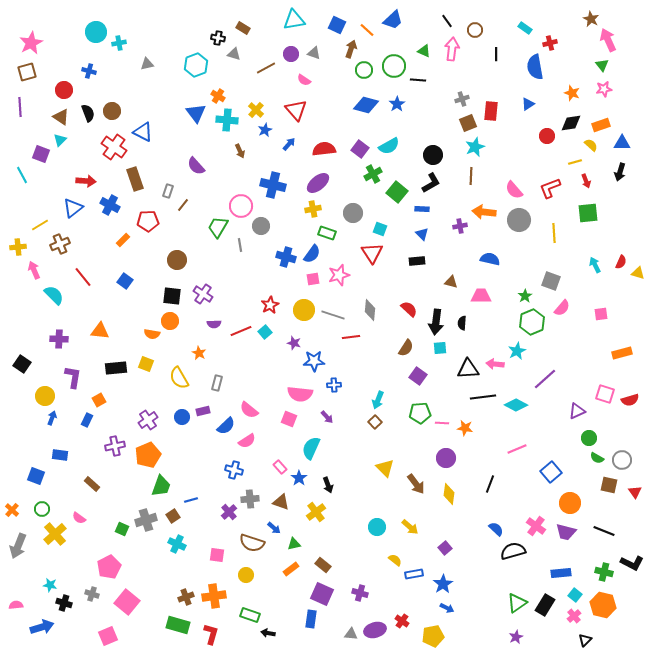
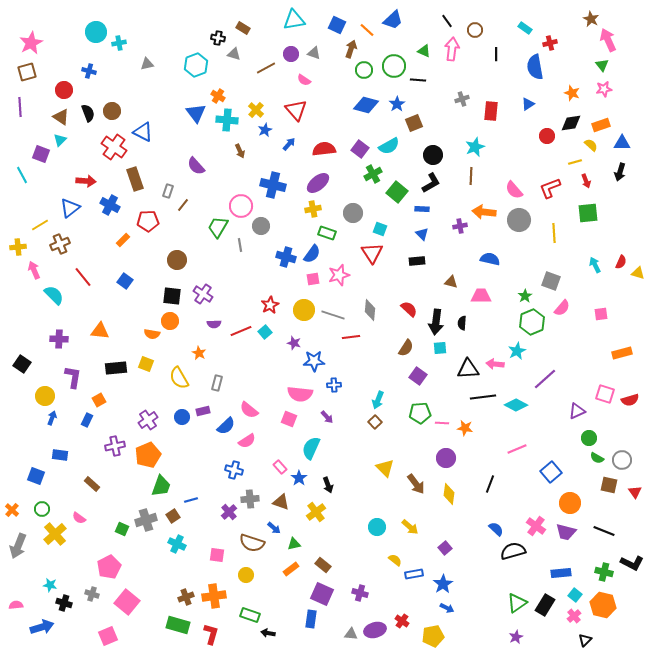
brown square at (468, 123): moved 54 px left
blue triangle at (73, 208): moved 3 px left
